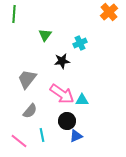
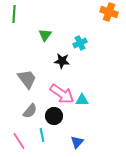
orange cross: rotated 30 degrees counterclockwise
black star: rotated 14 degrees clockwise
gray trapezoid: rotated 105 degrees clockwise
black circle: moved 13 px left, 5 px up
blue triangle: moved 1 px right, 6 px down; rotated 24 degrees counterclockwise
pink line: rotated 18 degrees clockwise
